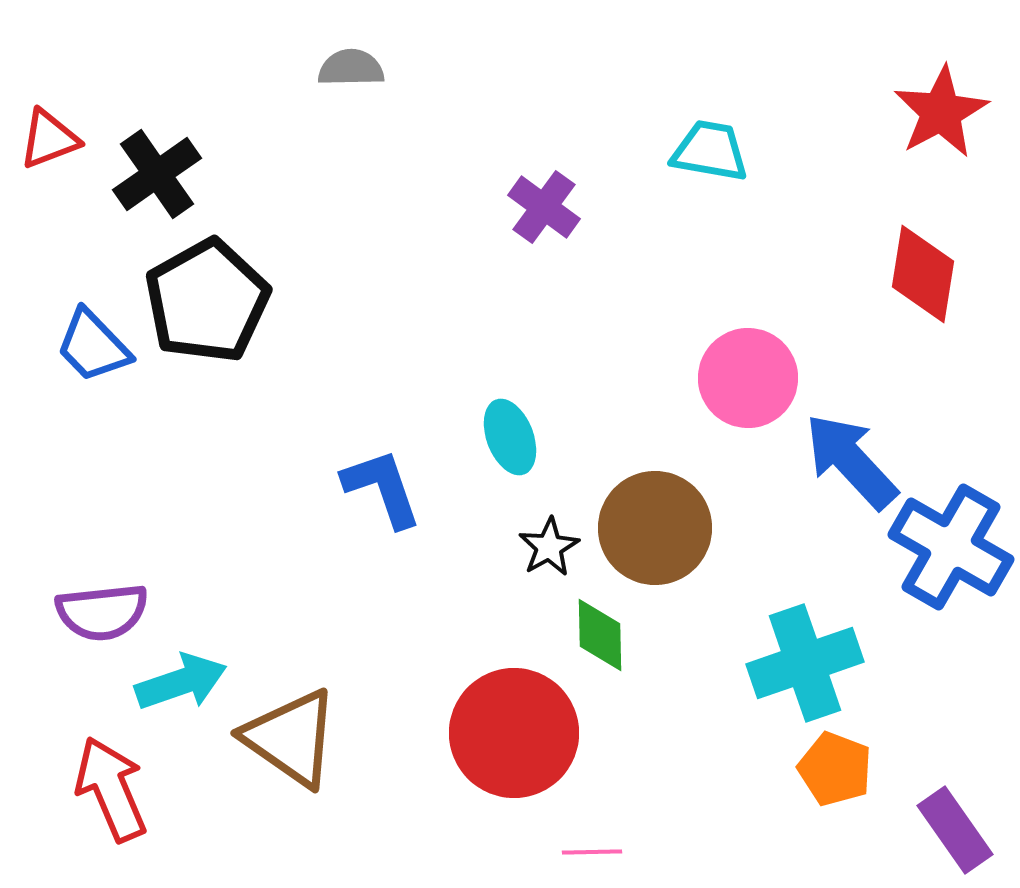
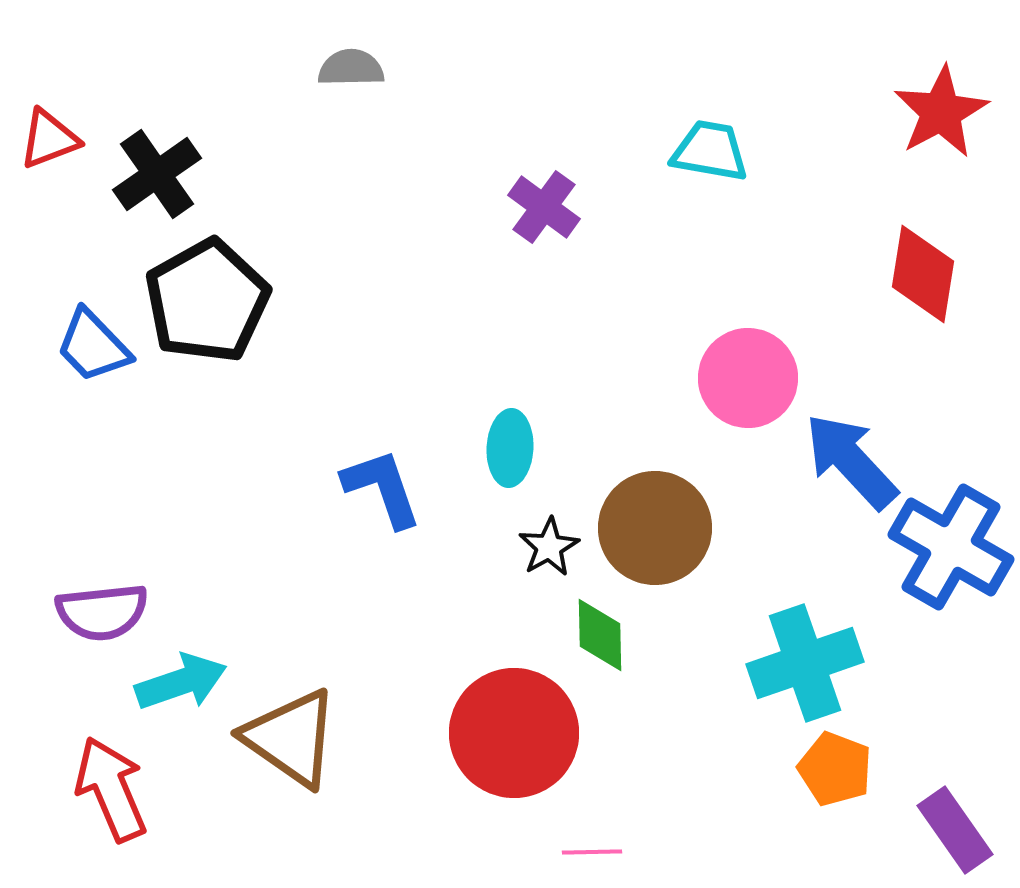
cyan ellipse: moved 11 px down; rotated 24 degrees clockwise
